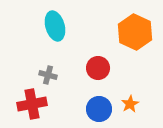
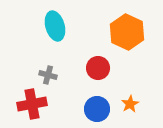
orange hexagon: moved 8 px left
blue circle: moved 2 px left
